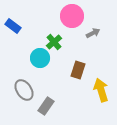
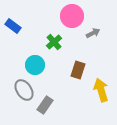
cyan circle: moved 5 px left, 7 px down
gray rectangle: moved 1 px left, 1 px up
